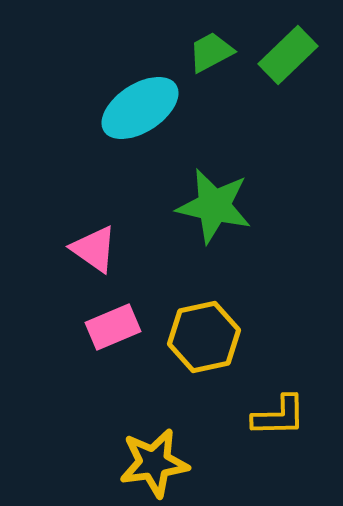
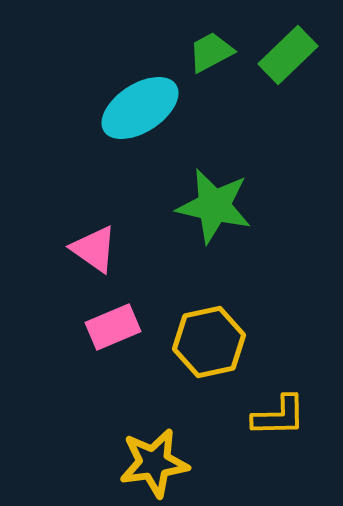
yellow hexagon: moved 5 px right, 5 px down
